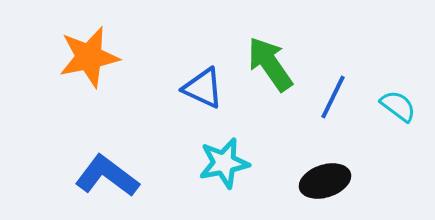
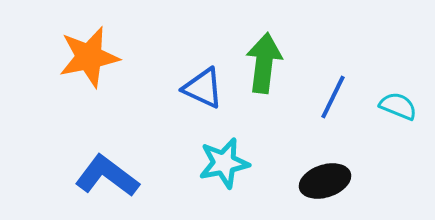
green arrow: moved 6 px left, 1 px up; rotated 42 degrees clockwise
cyan semicircle: rotated 15 degrees counterclockwise
